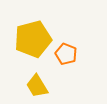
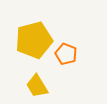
yellow pentagon: moved 1 px right, 1 px down
